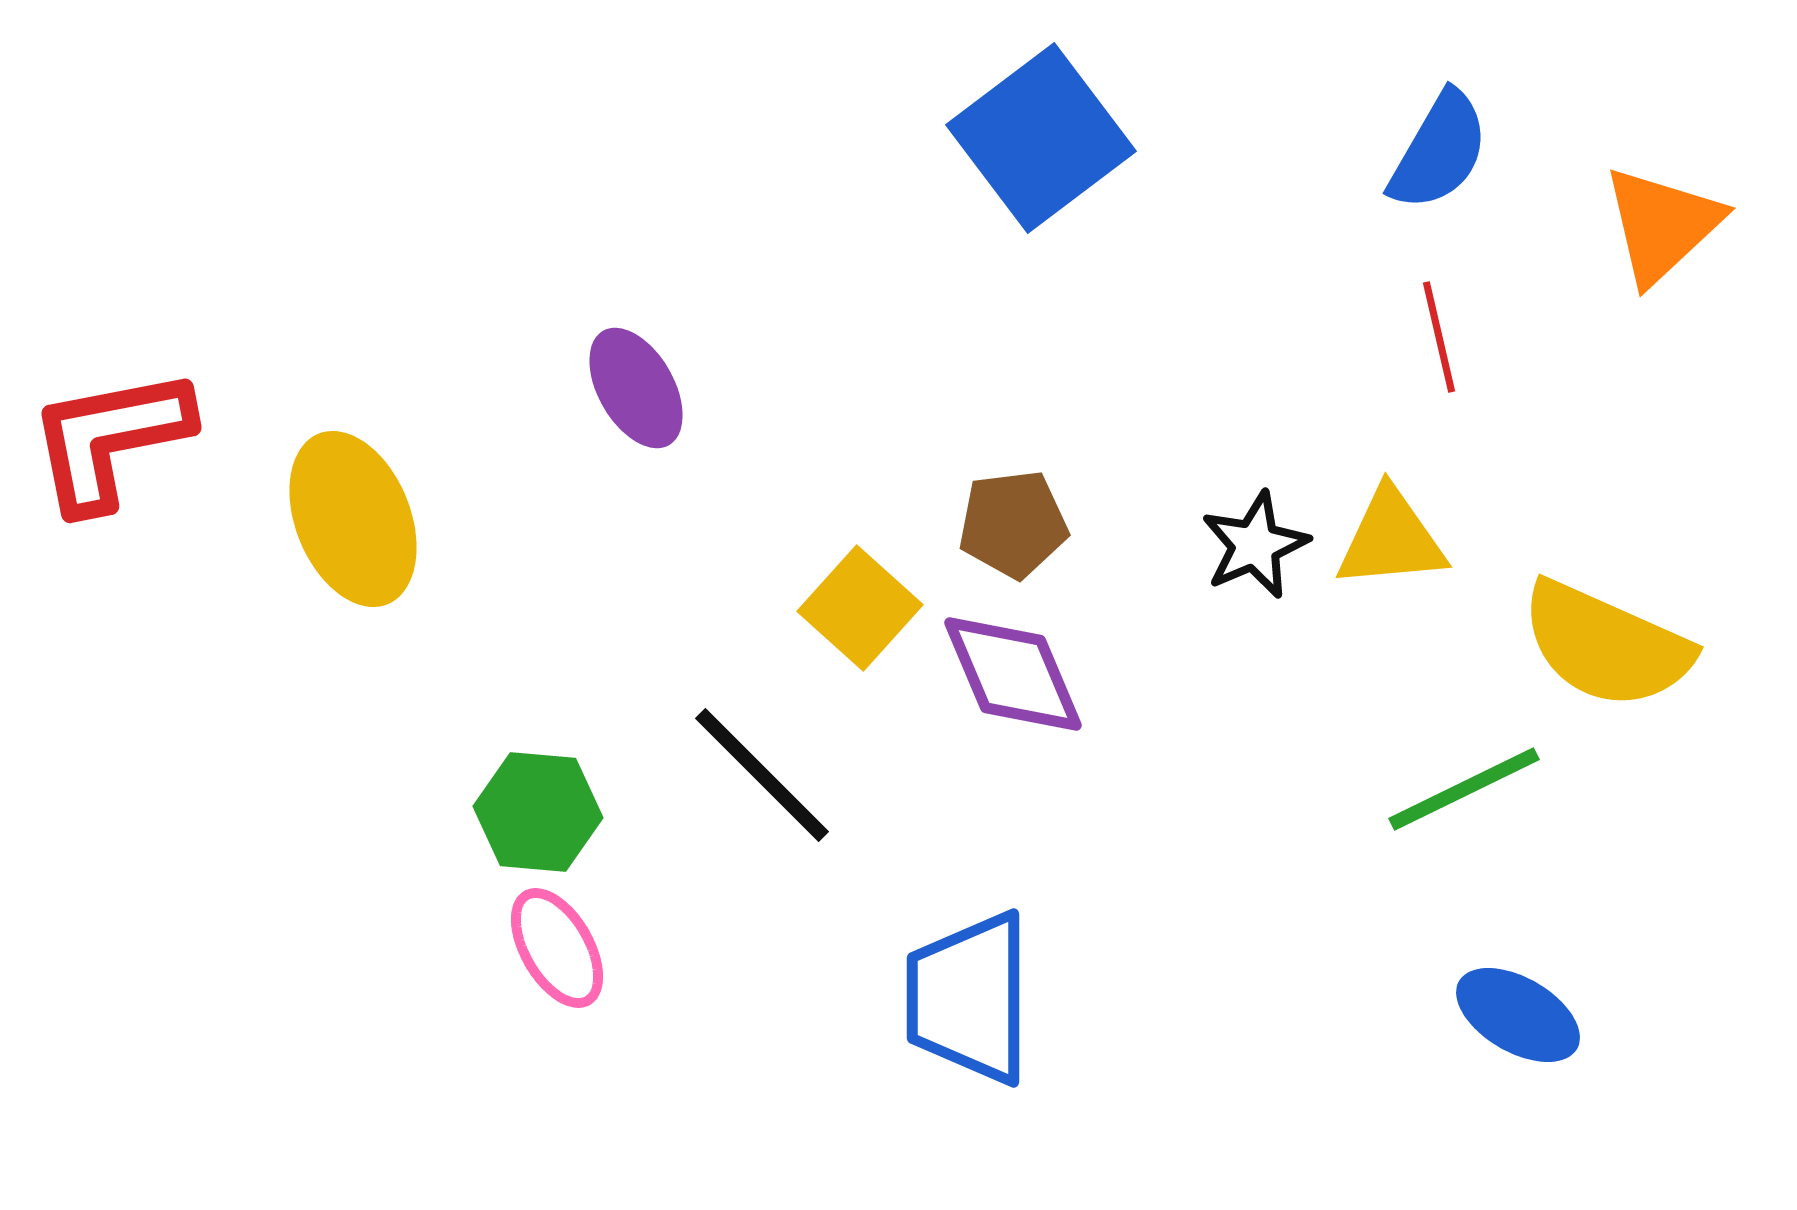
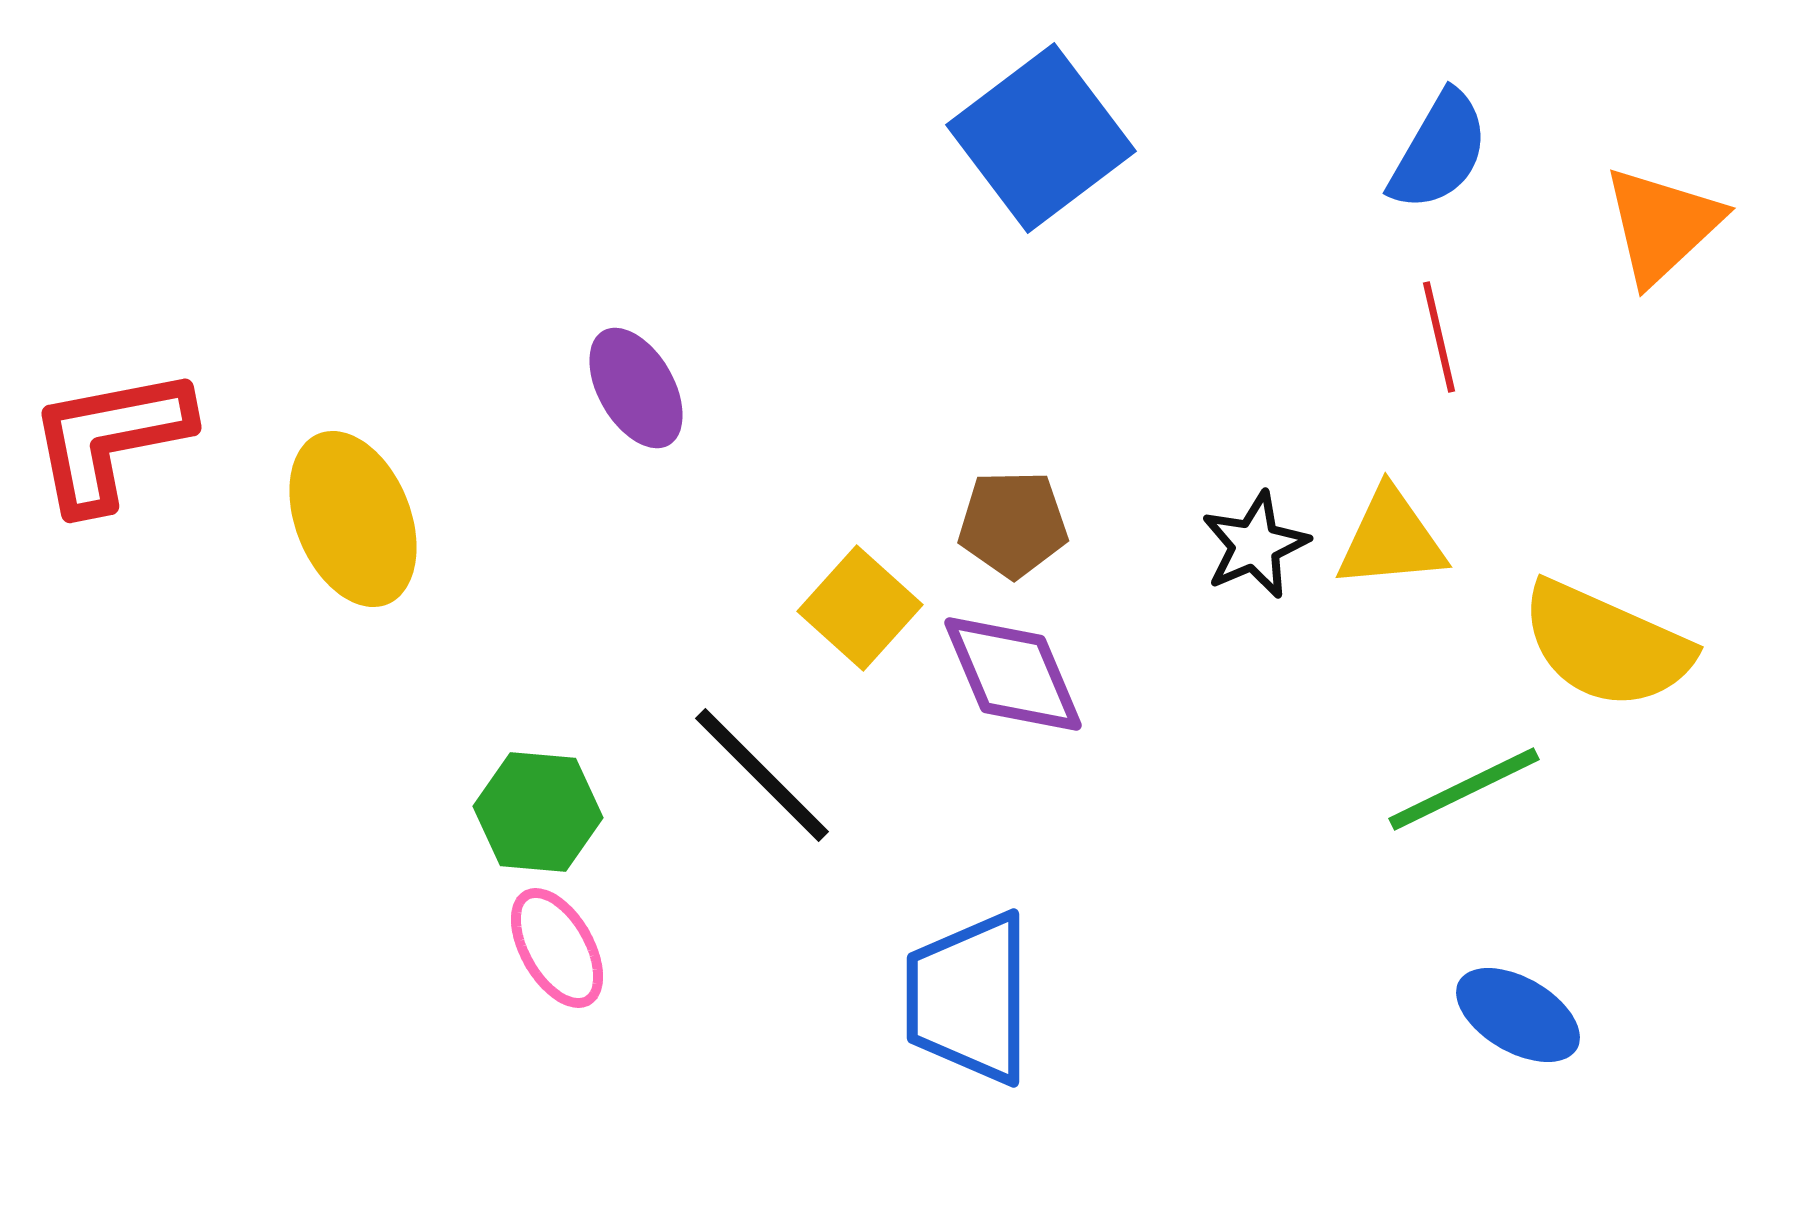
brown pentagon: rotated 6 degrees clockwise
